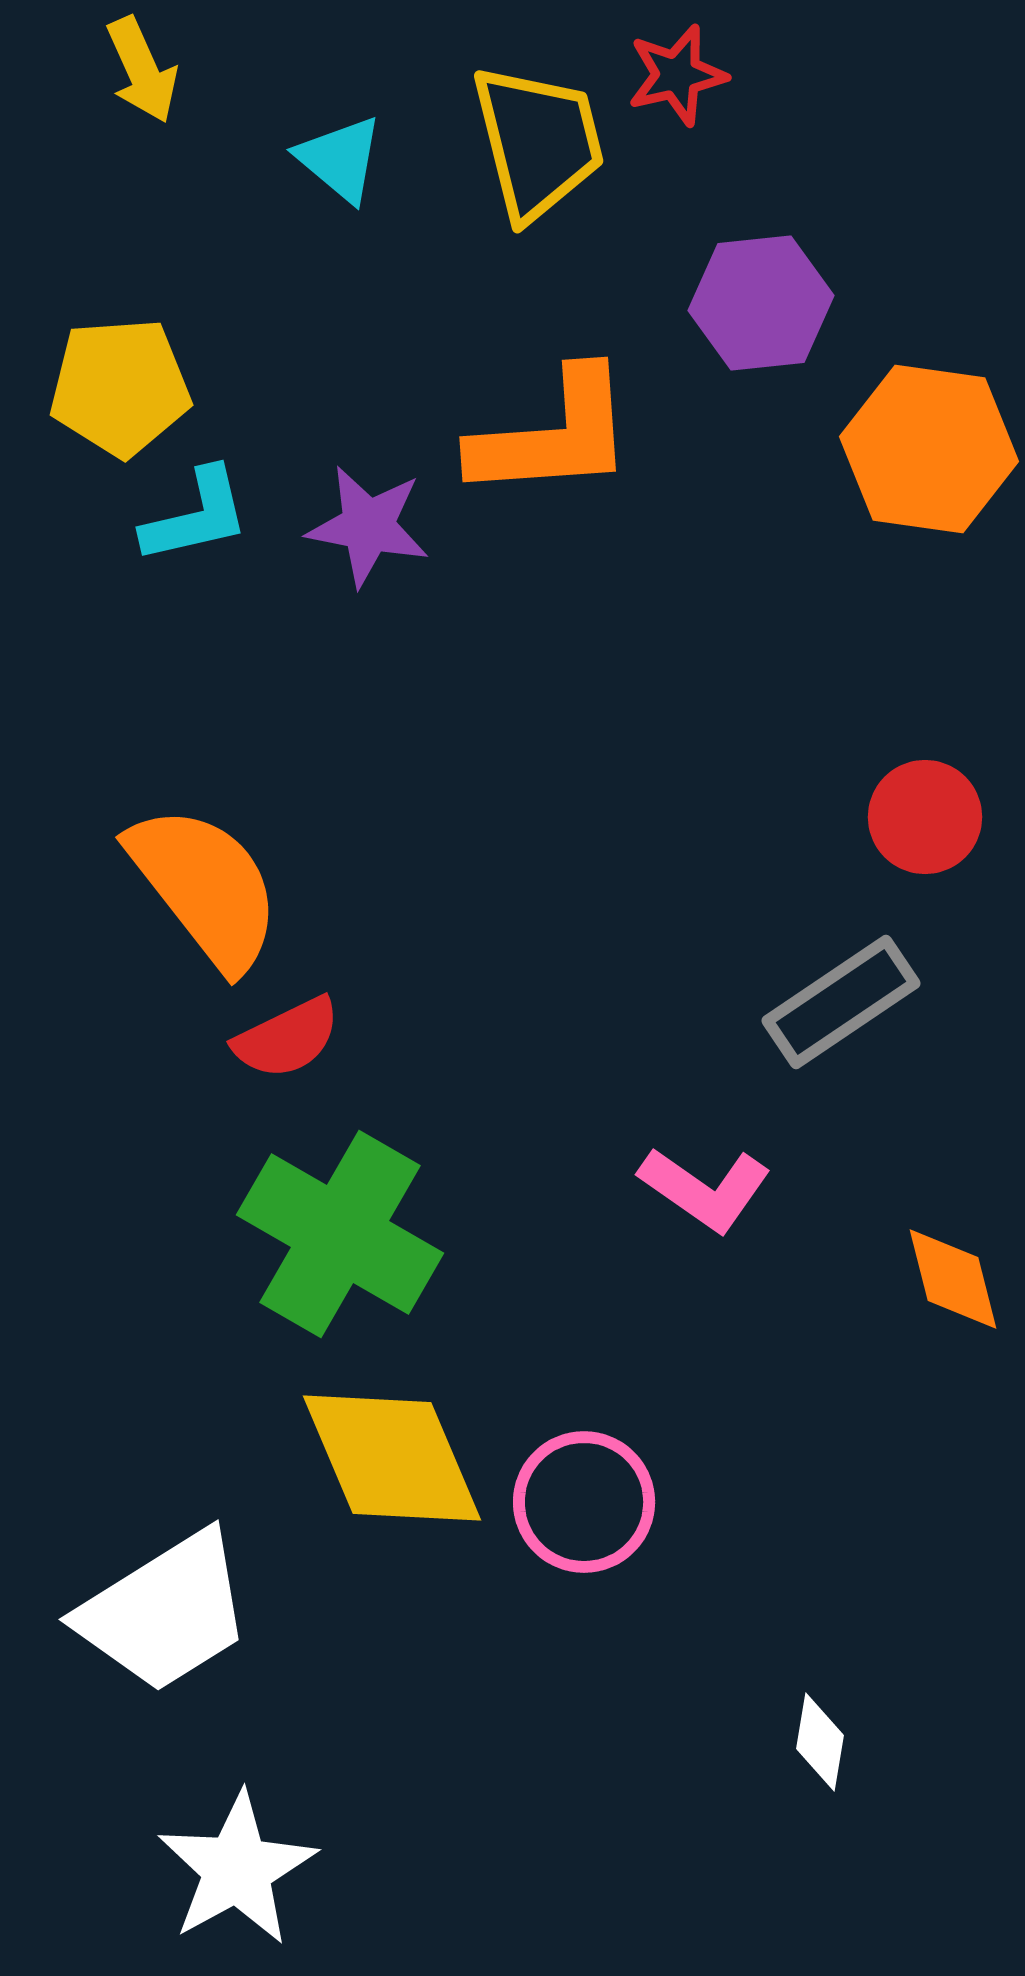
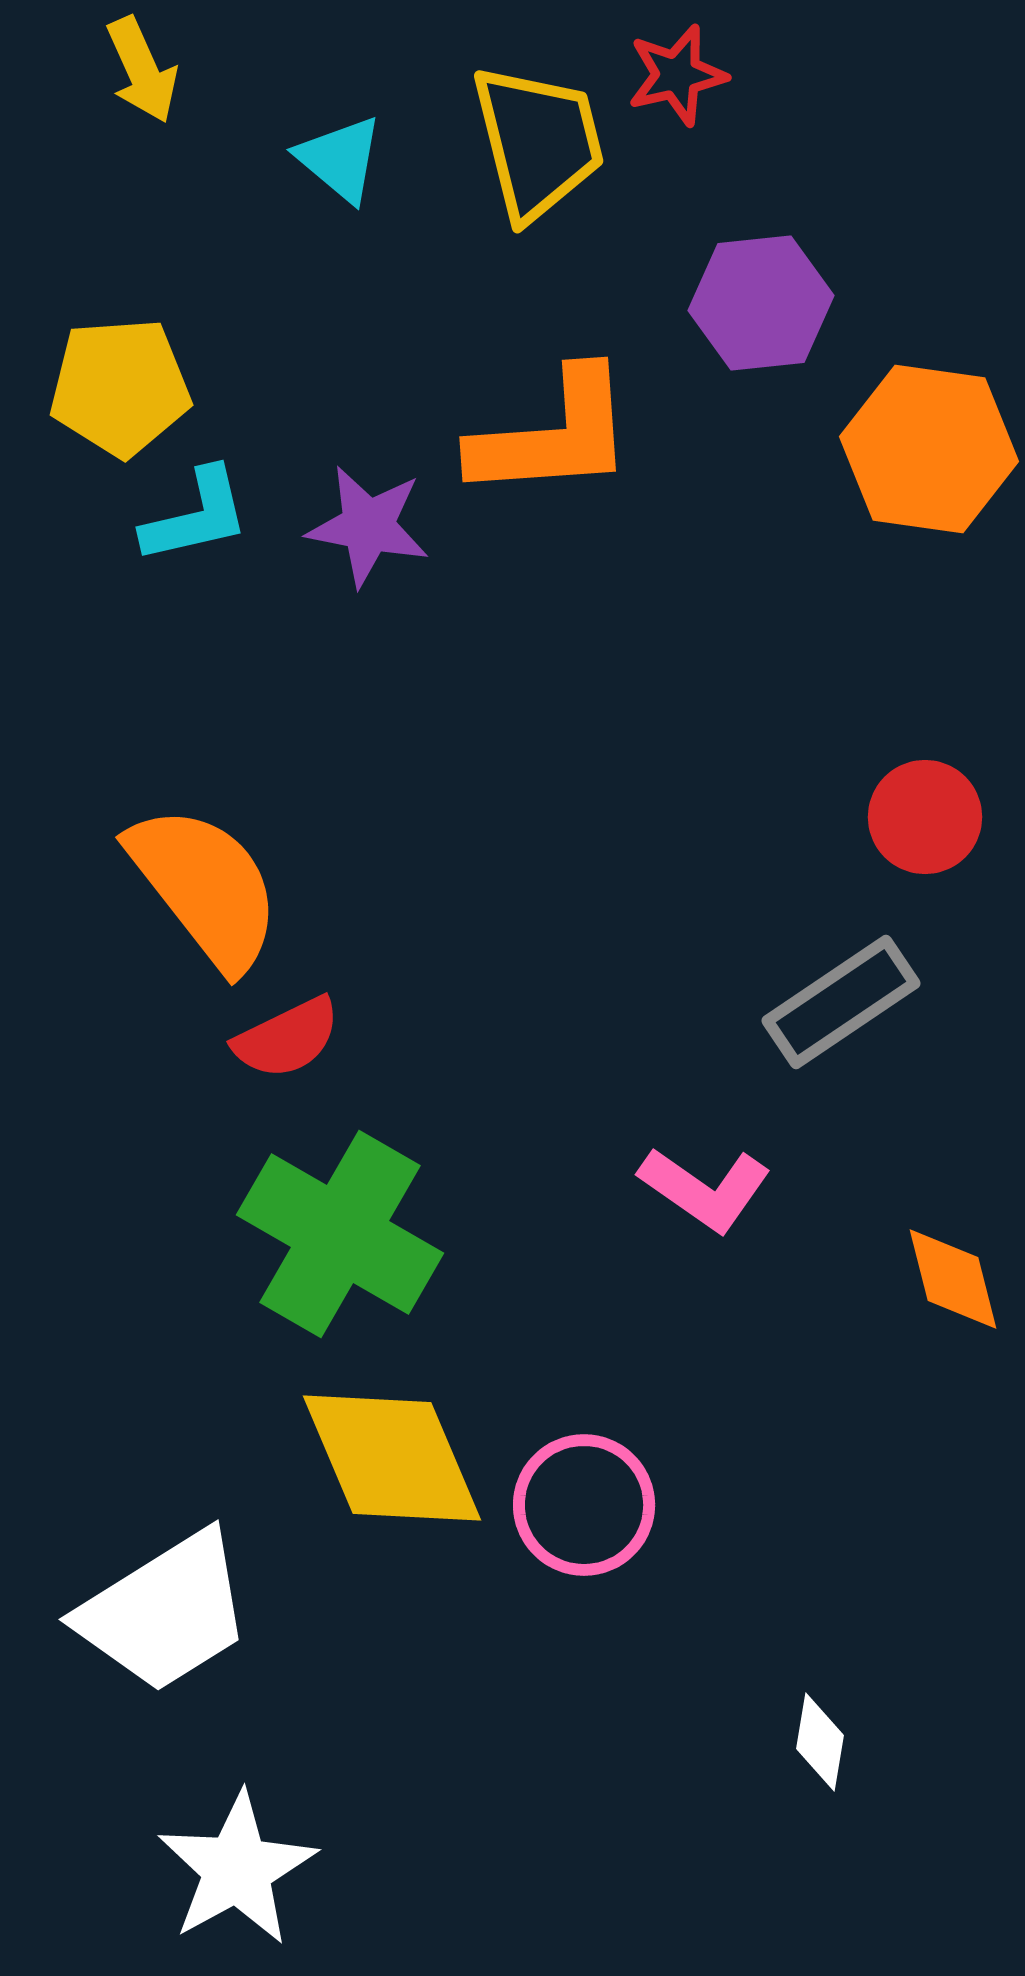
pink circle: moved 3 px down
